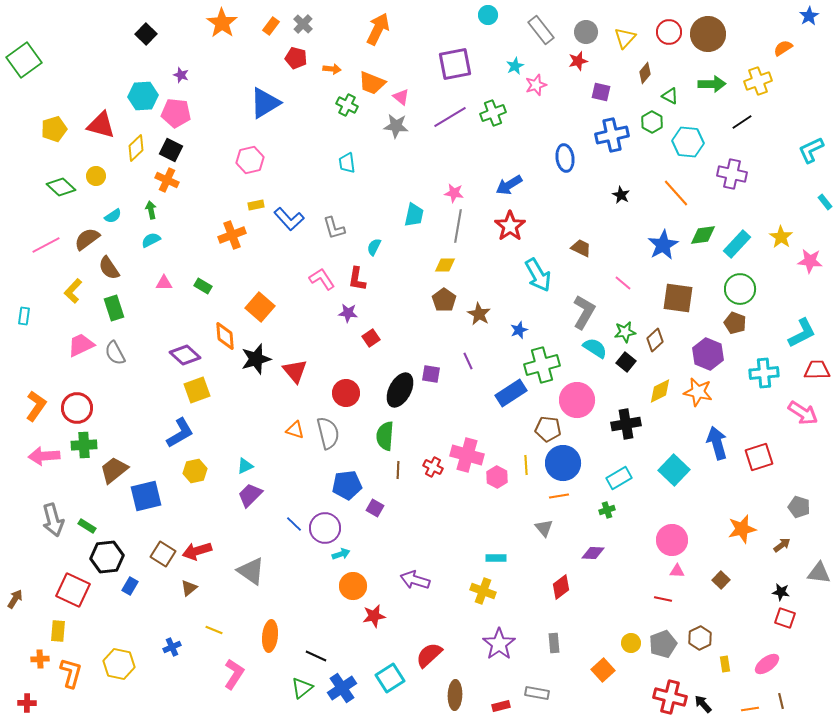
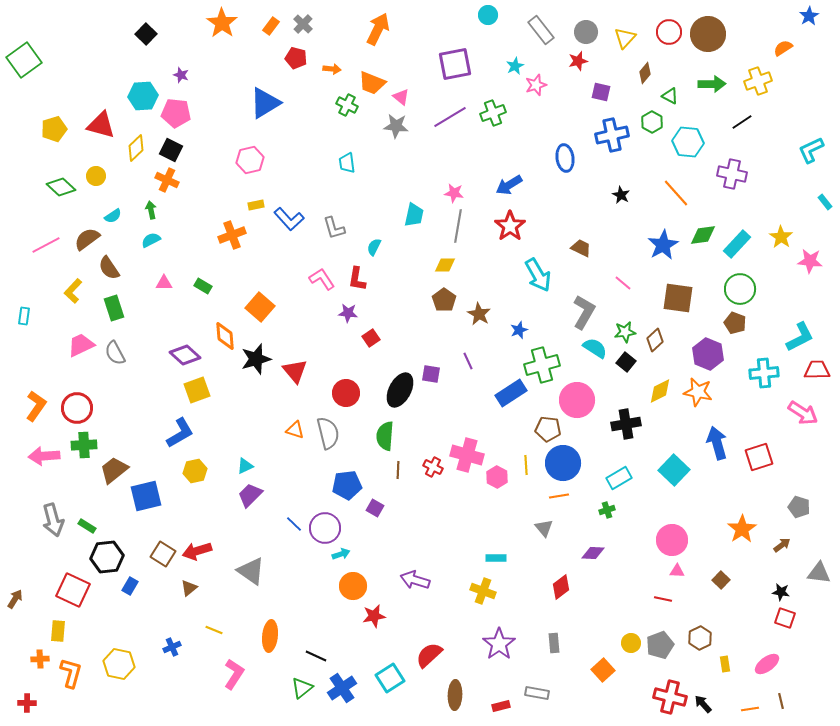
cyan L-shape at (802, 333): moved 2 px left, 4 px down
orange star at (742, 529): rotated 20 degrees counterclockwise
gray pentagon at (663, 644): moved 3 px left, 1 px down
